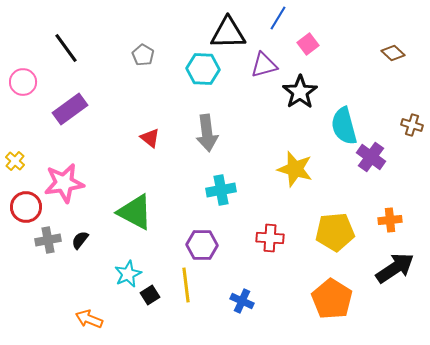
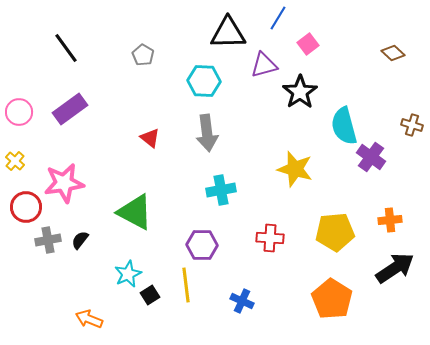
cyan hexagon: moved 1 px right, 12 px down
pink circle: moved 4 px left, 30 px down
